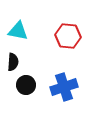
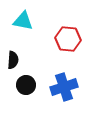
cyan triangle: moved 5 px right, 10 px up
red hexagon: moved 3 px down
black semicircle: moved 2 px up
